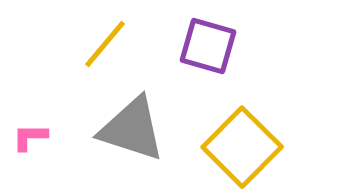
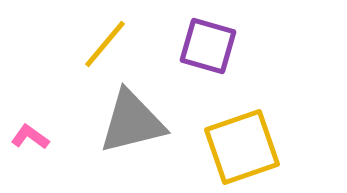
gray triangle: moved 7 px up; rotated 32 degrees counterclockwise
pink L-shape: rotated 36 degrees clockwise
yellow square: rotated 26 degrees clockwise
